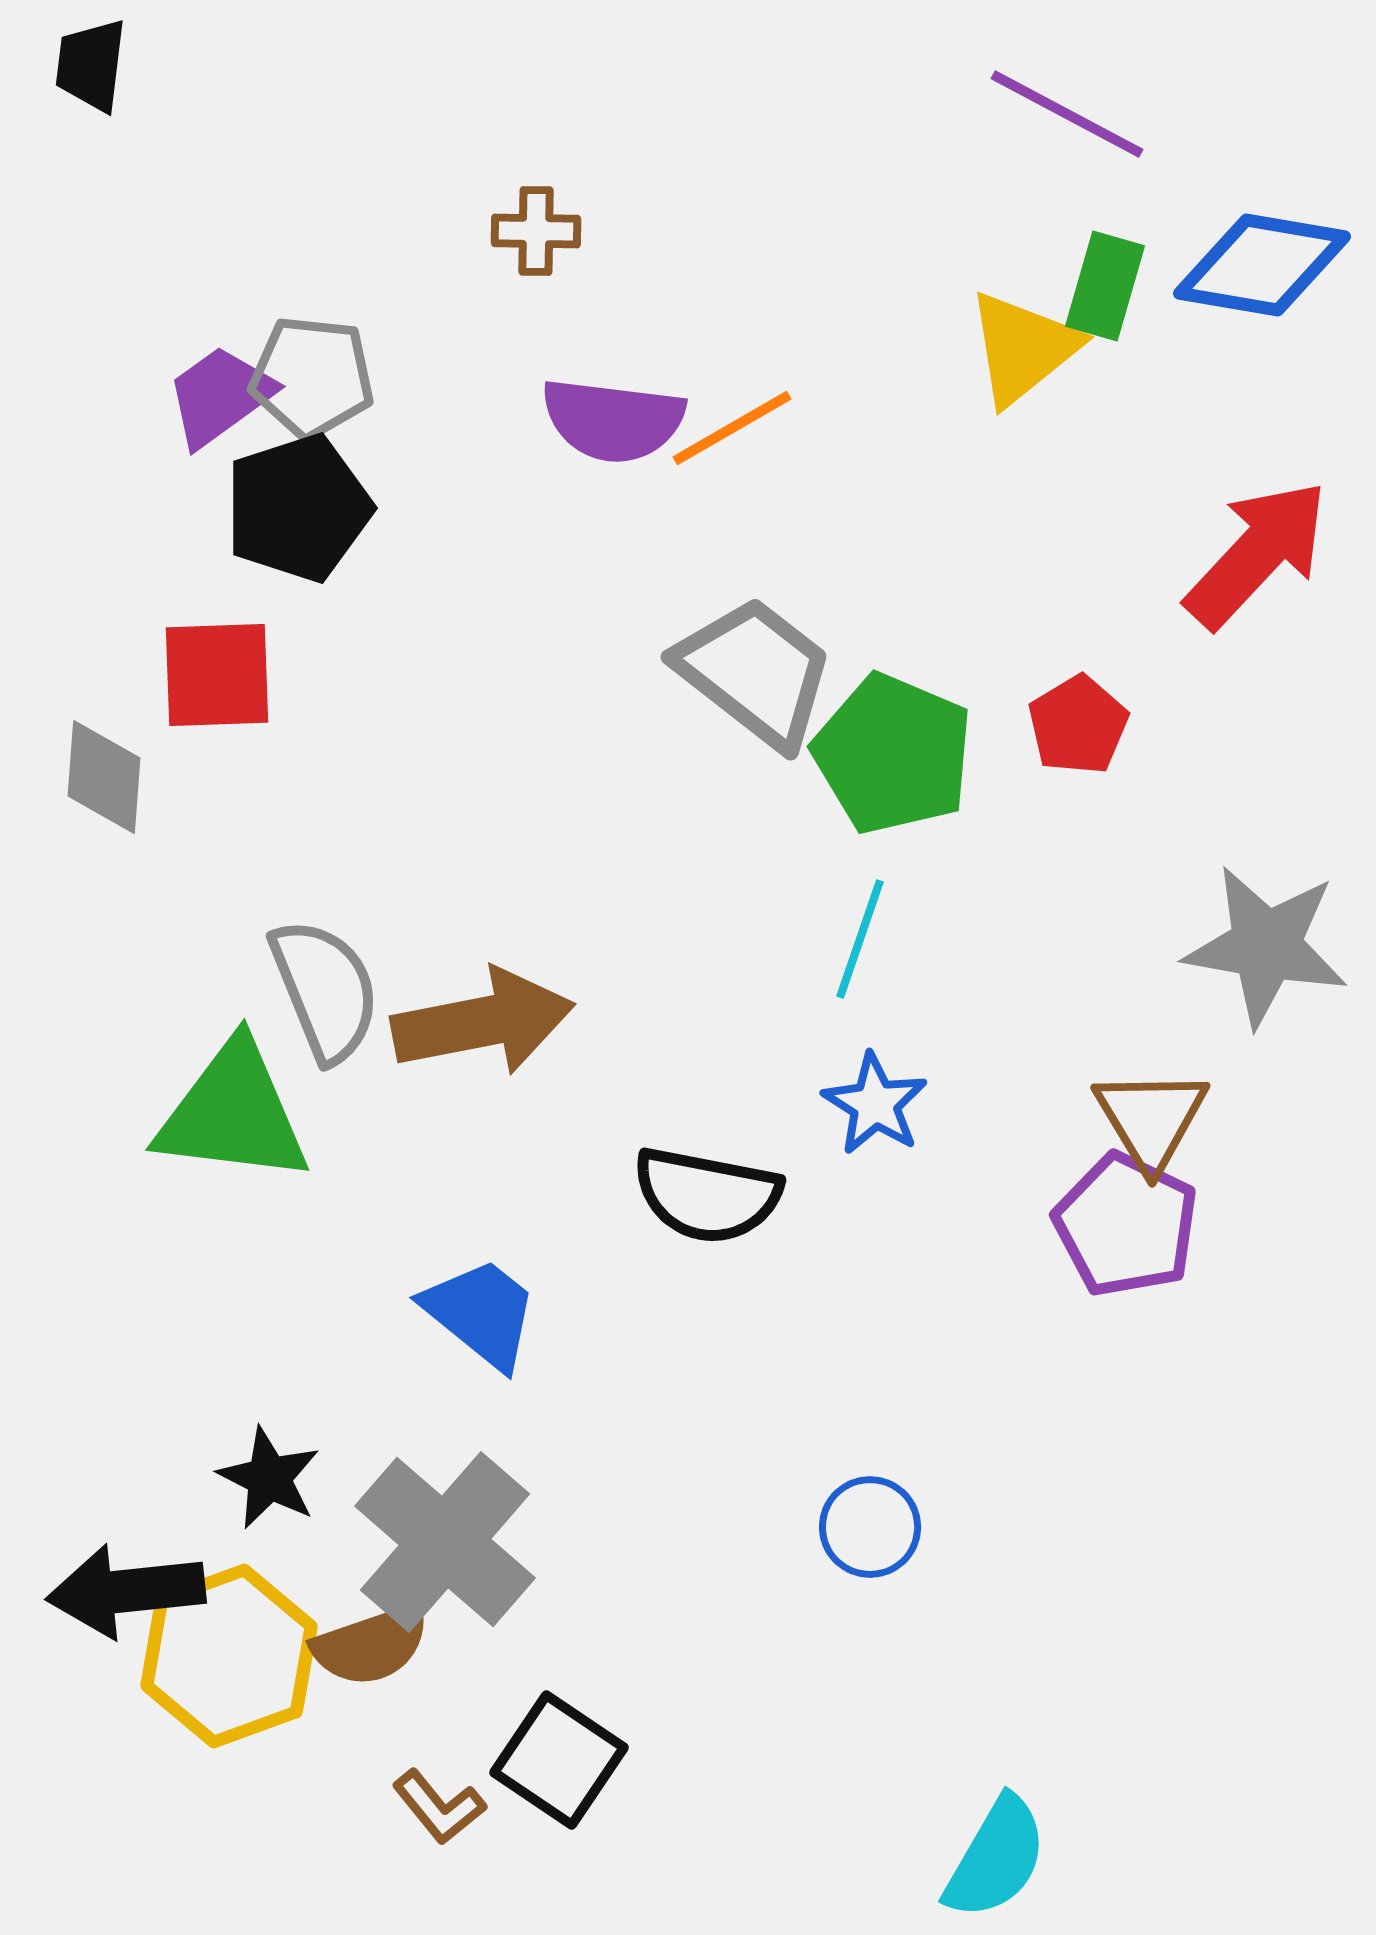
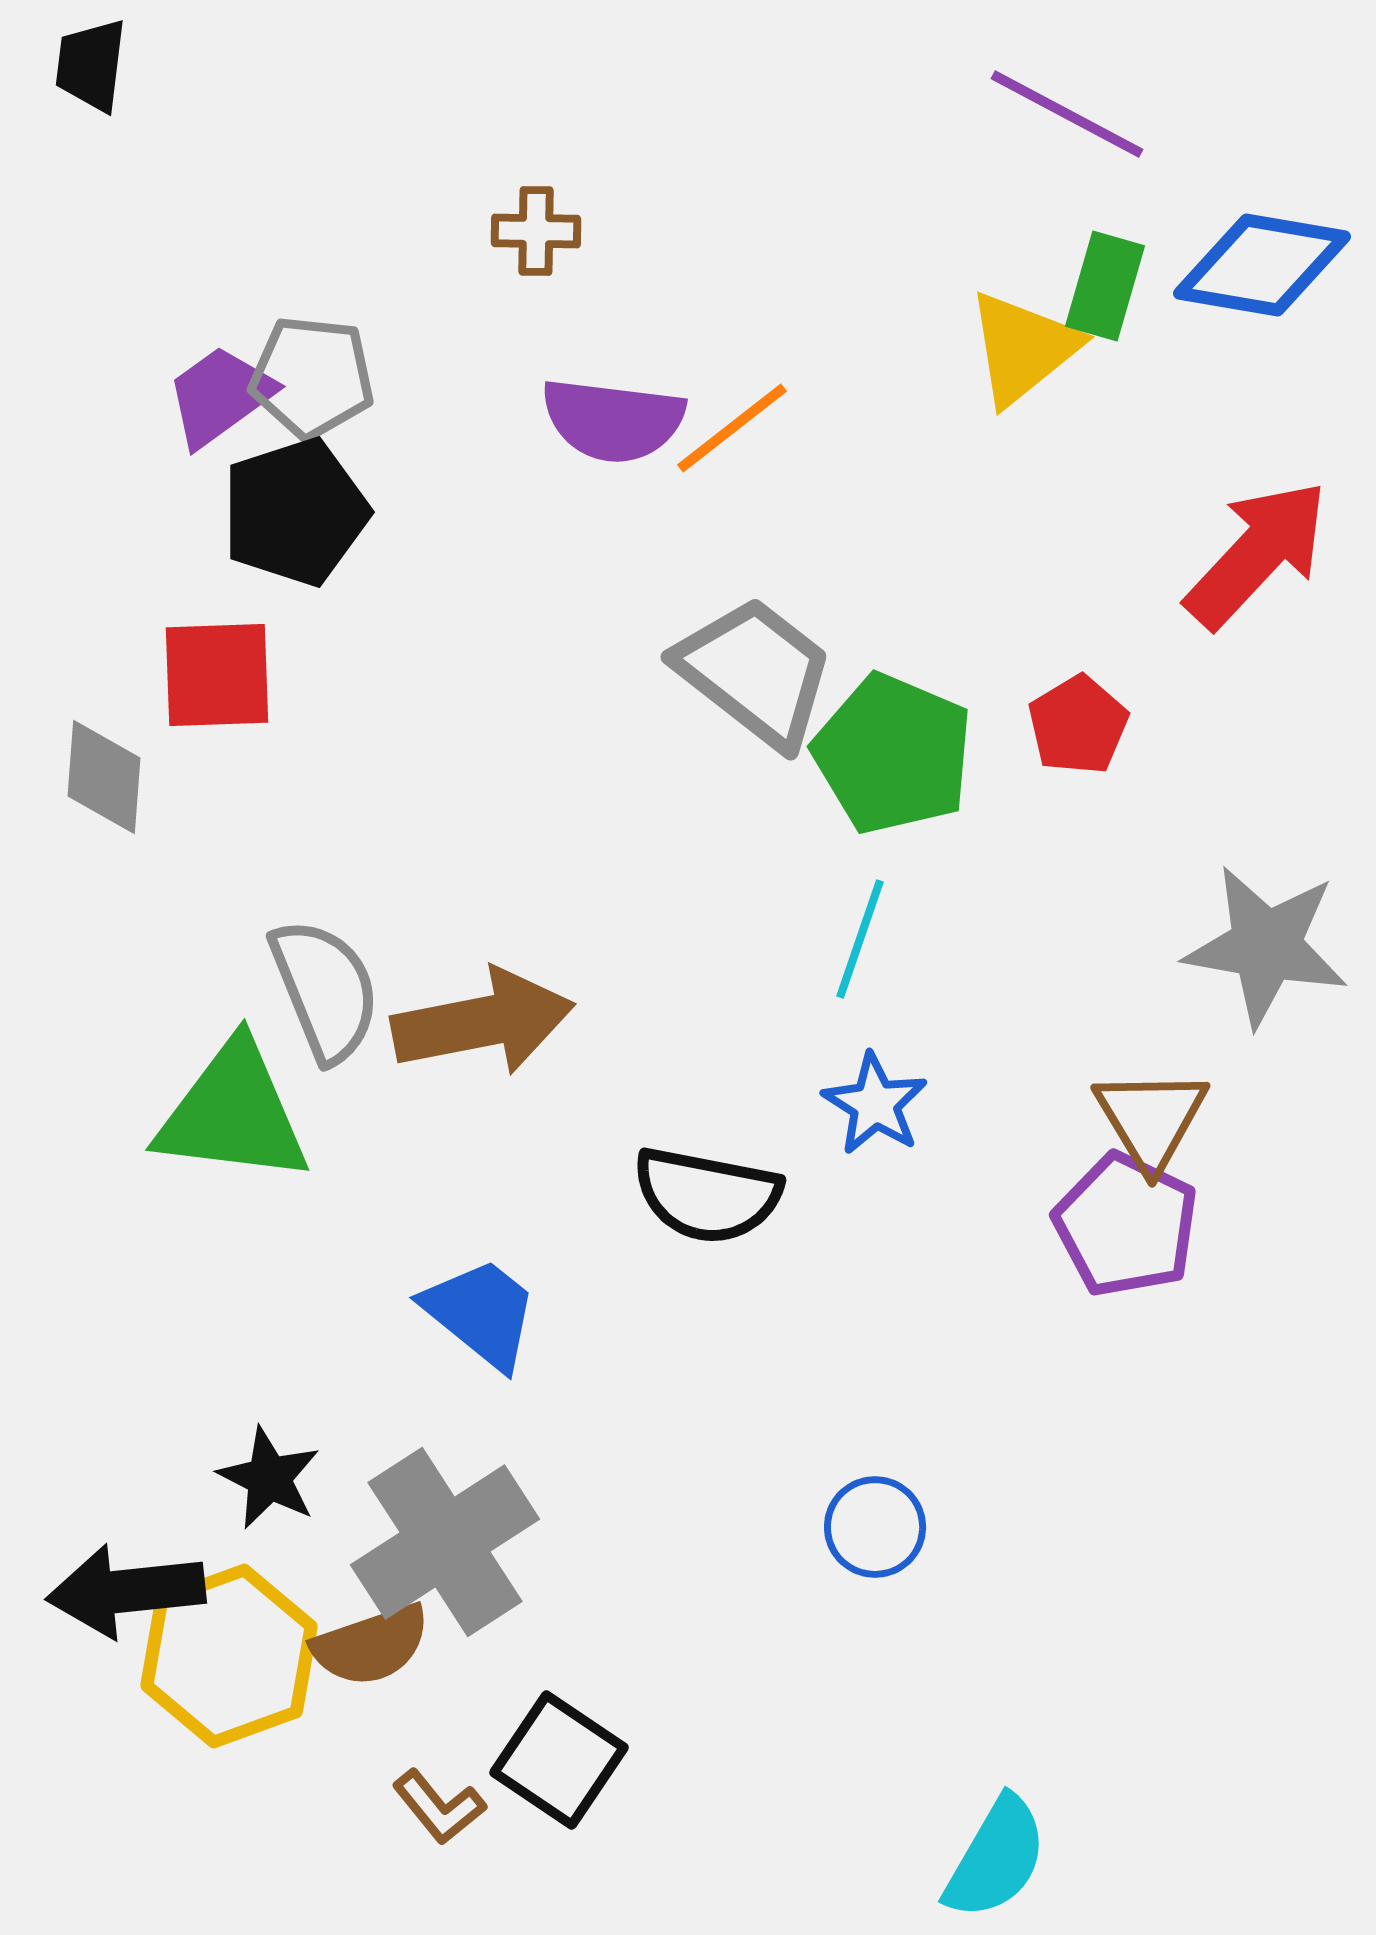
orange line: rotated 8 degrees counterclockwise
black pentagon: moved 3 px left, 4 px down
blue circle: moved 5 px right
gray cross: rotated 16 degrees clockwise
